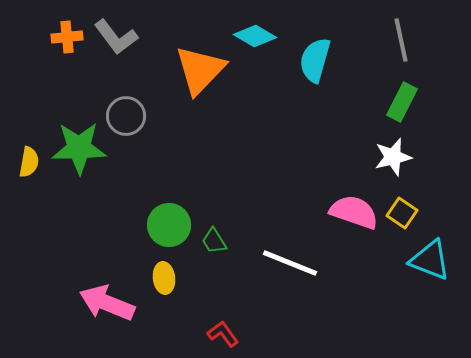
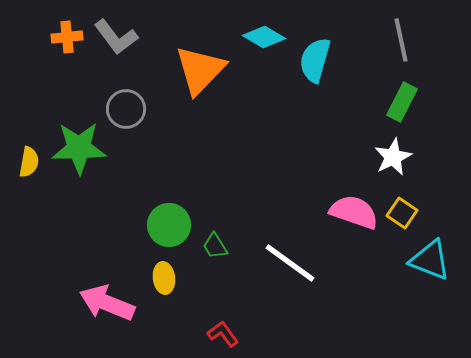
cyan diamond: moved 9 px right, 1 px down
gray circle: moved 7 px up
white star: rotated 12 degrees counterclockwise
green trapezoid: moved 1 px right, 5 px down
white line: rotated 14 degrees clockwise
